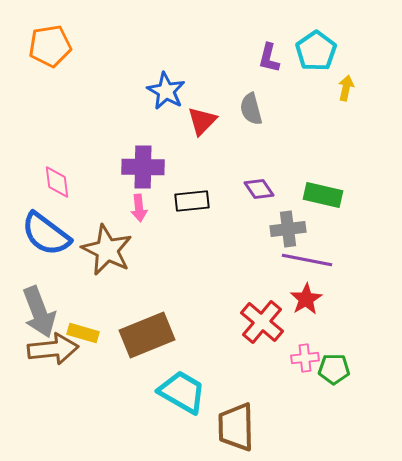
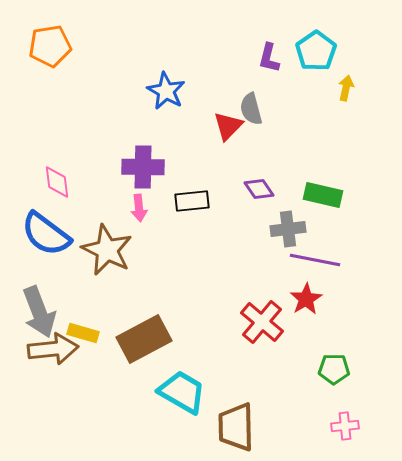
red triangle: moved 26 px right, 5 px down
purple line: moved 8 px right
brown rectangle: moved 3 px left, 4 px down; rotated 6 degrees counterclockwise
pink cross: moved 40 px right, 68 px down
